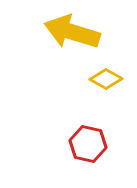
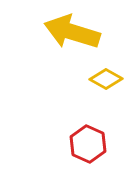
red hexagon: rotated 12 degrees clockwise
